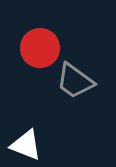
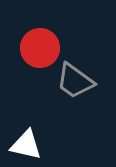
white triangle: rotated 8 degrees counterclockwise
